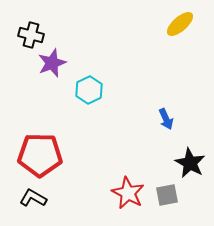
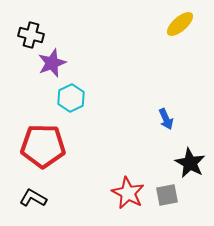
cyan hexagon: moved 18 px left, 8 px down
red pentagon: moved 3 px right, 9 px up
